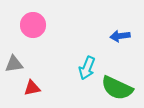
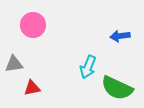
cyan arrow: moved 1 px right, 1 px up
